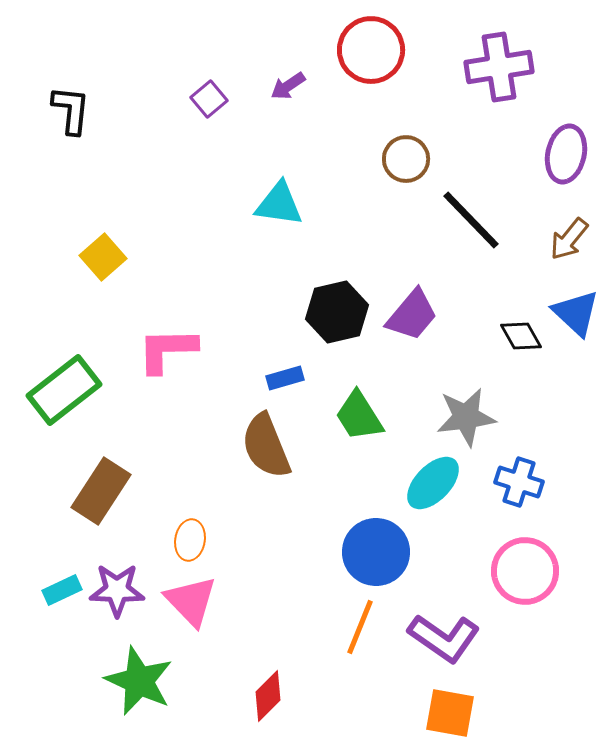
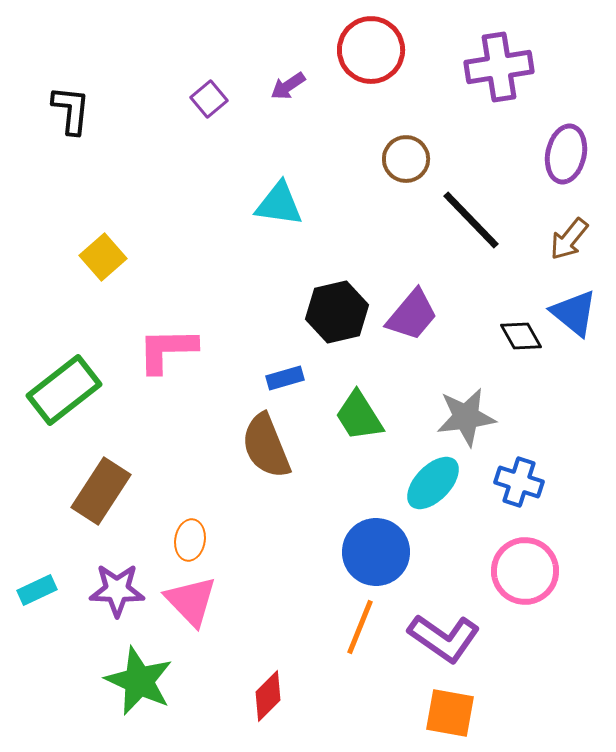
blue triangle: moved 2 px left; rotated 4 degrees counterclockwise
cyan rectangle: moved 25 px left
